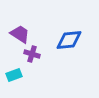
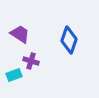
blue diamond: rotated 64 degrees counterclockwise
purple cross: moved 1 px left, 7 px down
